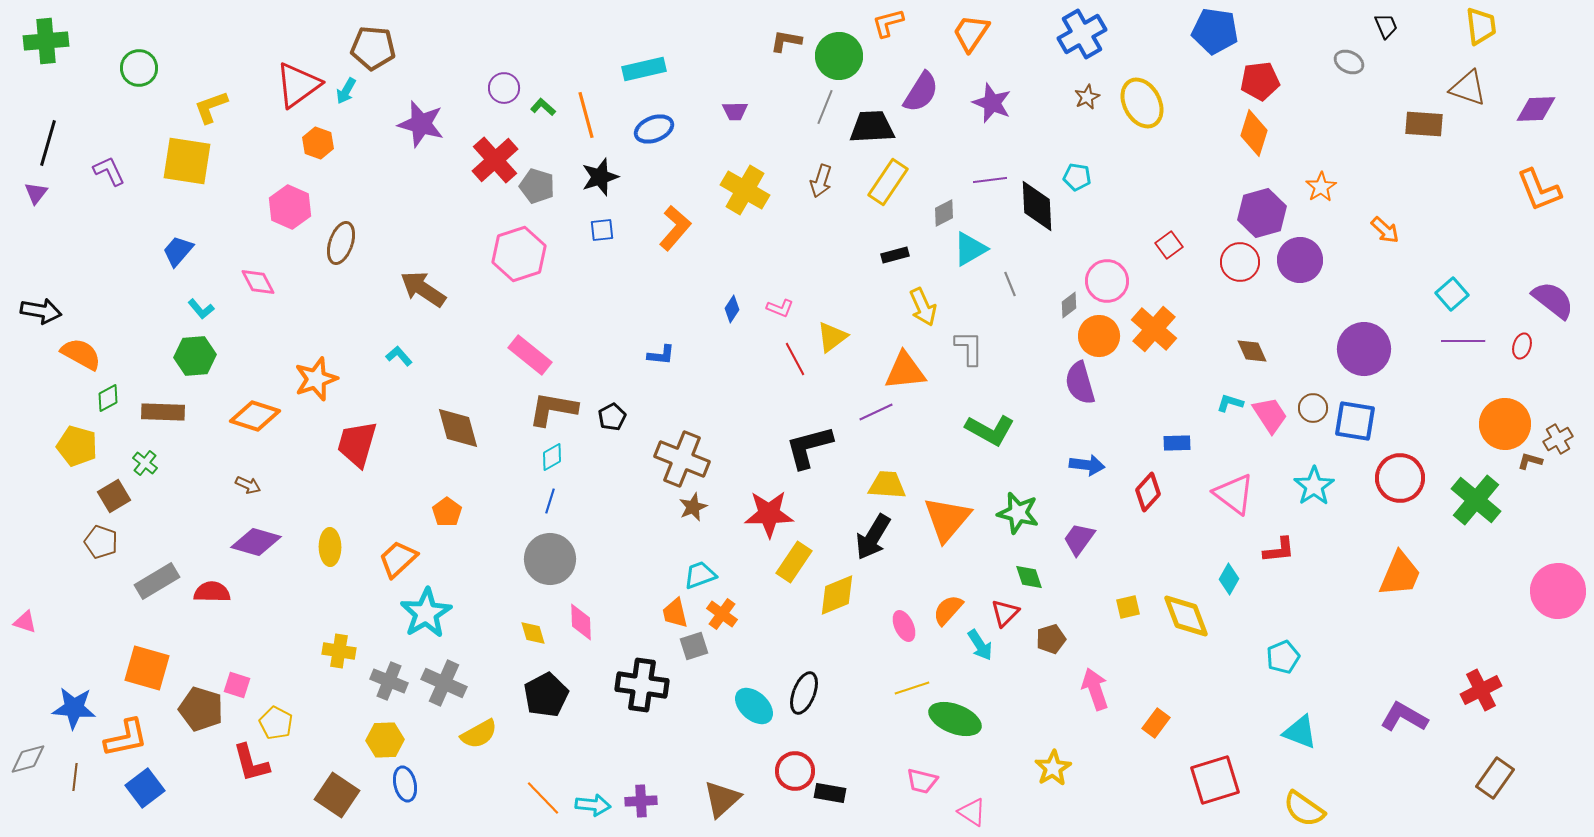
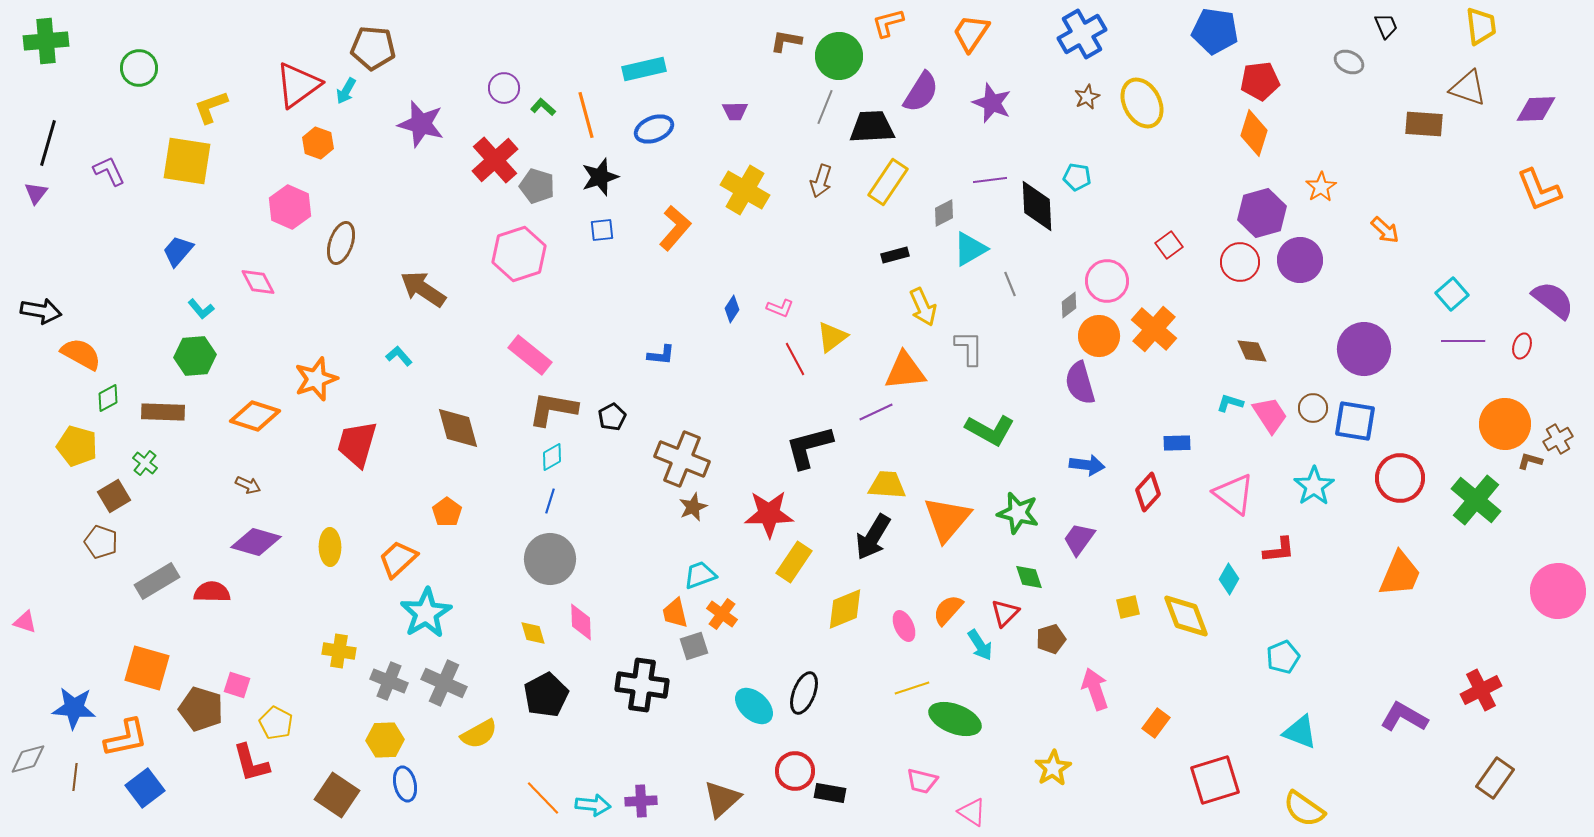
yellow diamond at (837, 595): moved 8 px right, 14 px down
